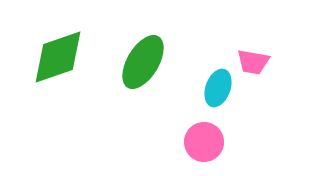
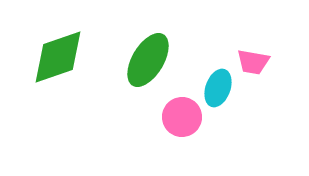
green ellipse: moved 5 px right, 2 px up
pink circle: moved 22 px left, 25 px up
